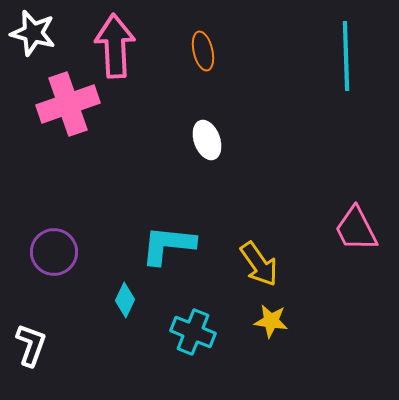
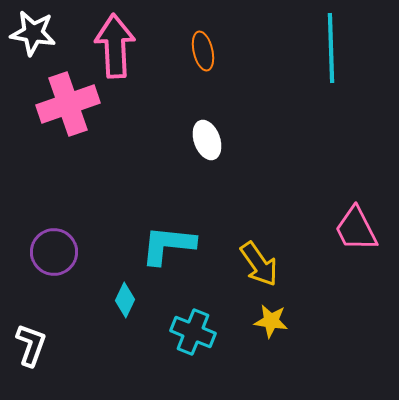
white star: rotated 6 degrees counterclockwise
cyan line: moved 15 px left, 8 px up
